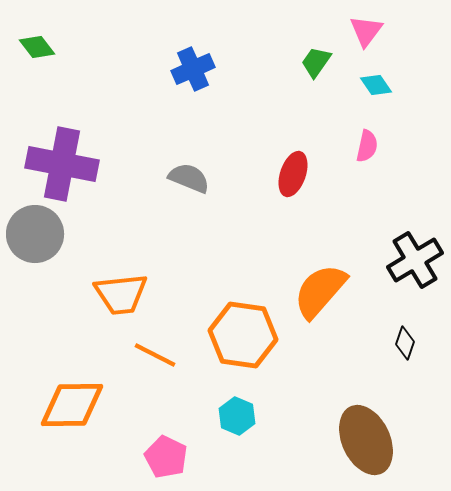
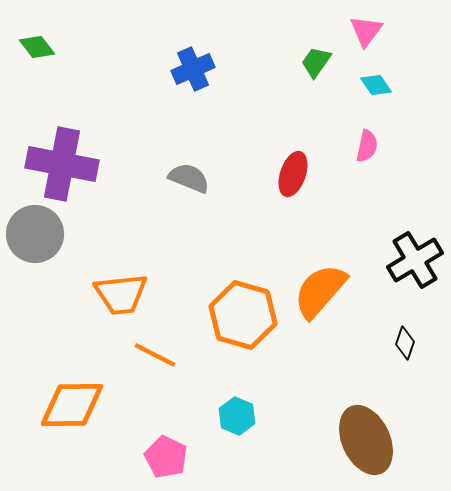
orange hexagon: moved 20 px up; rotated 8 degrees clockwise
